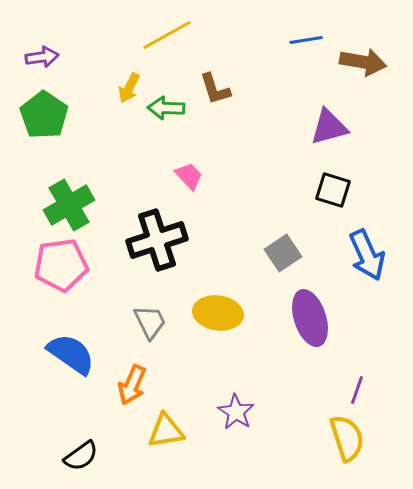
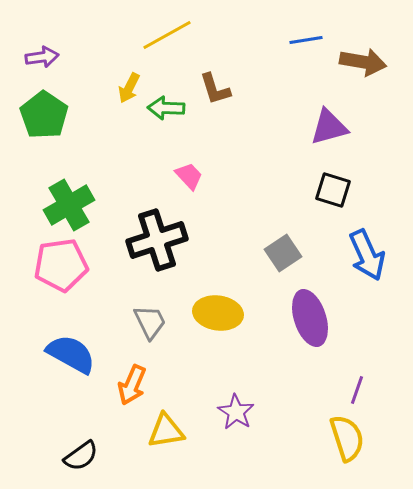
blue semicircle: rotated 6 degrees counterclockwise
